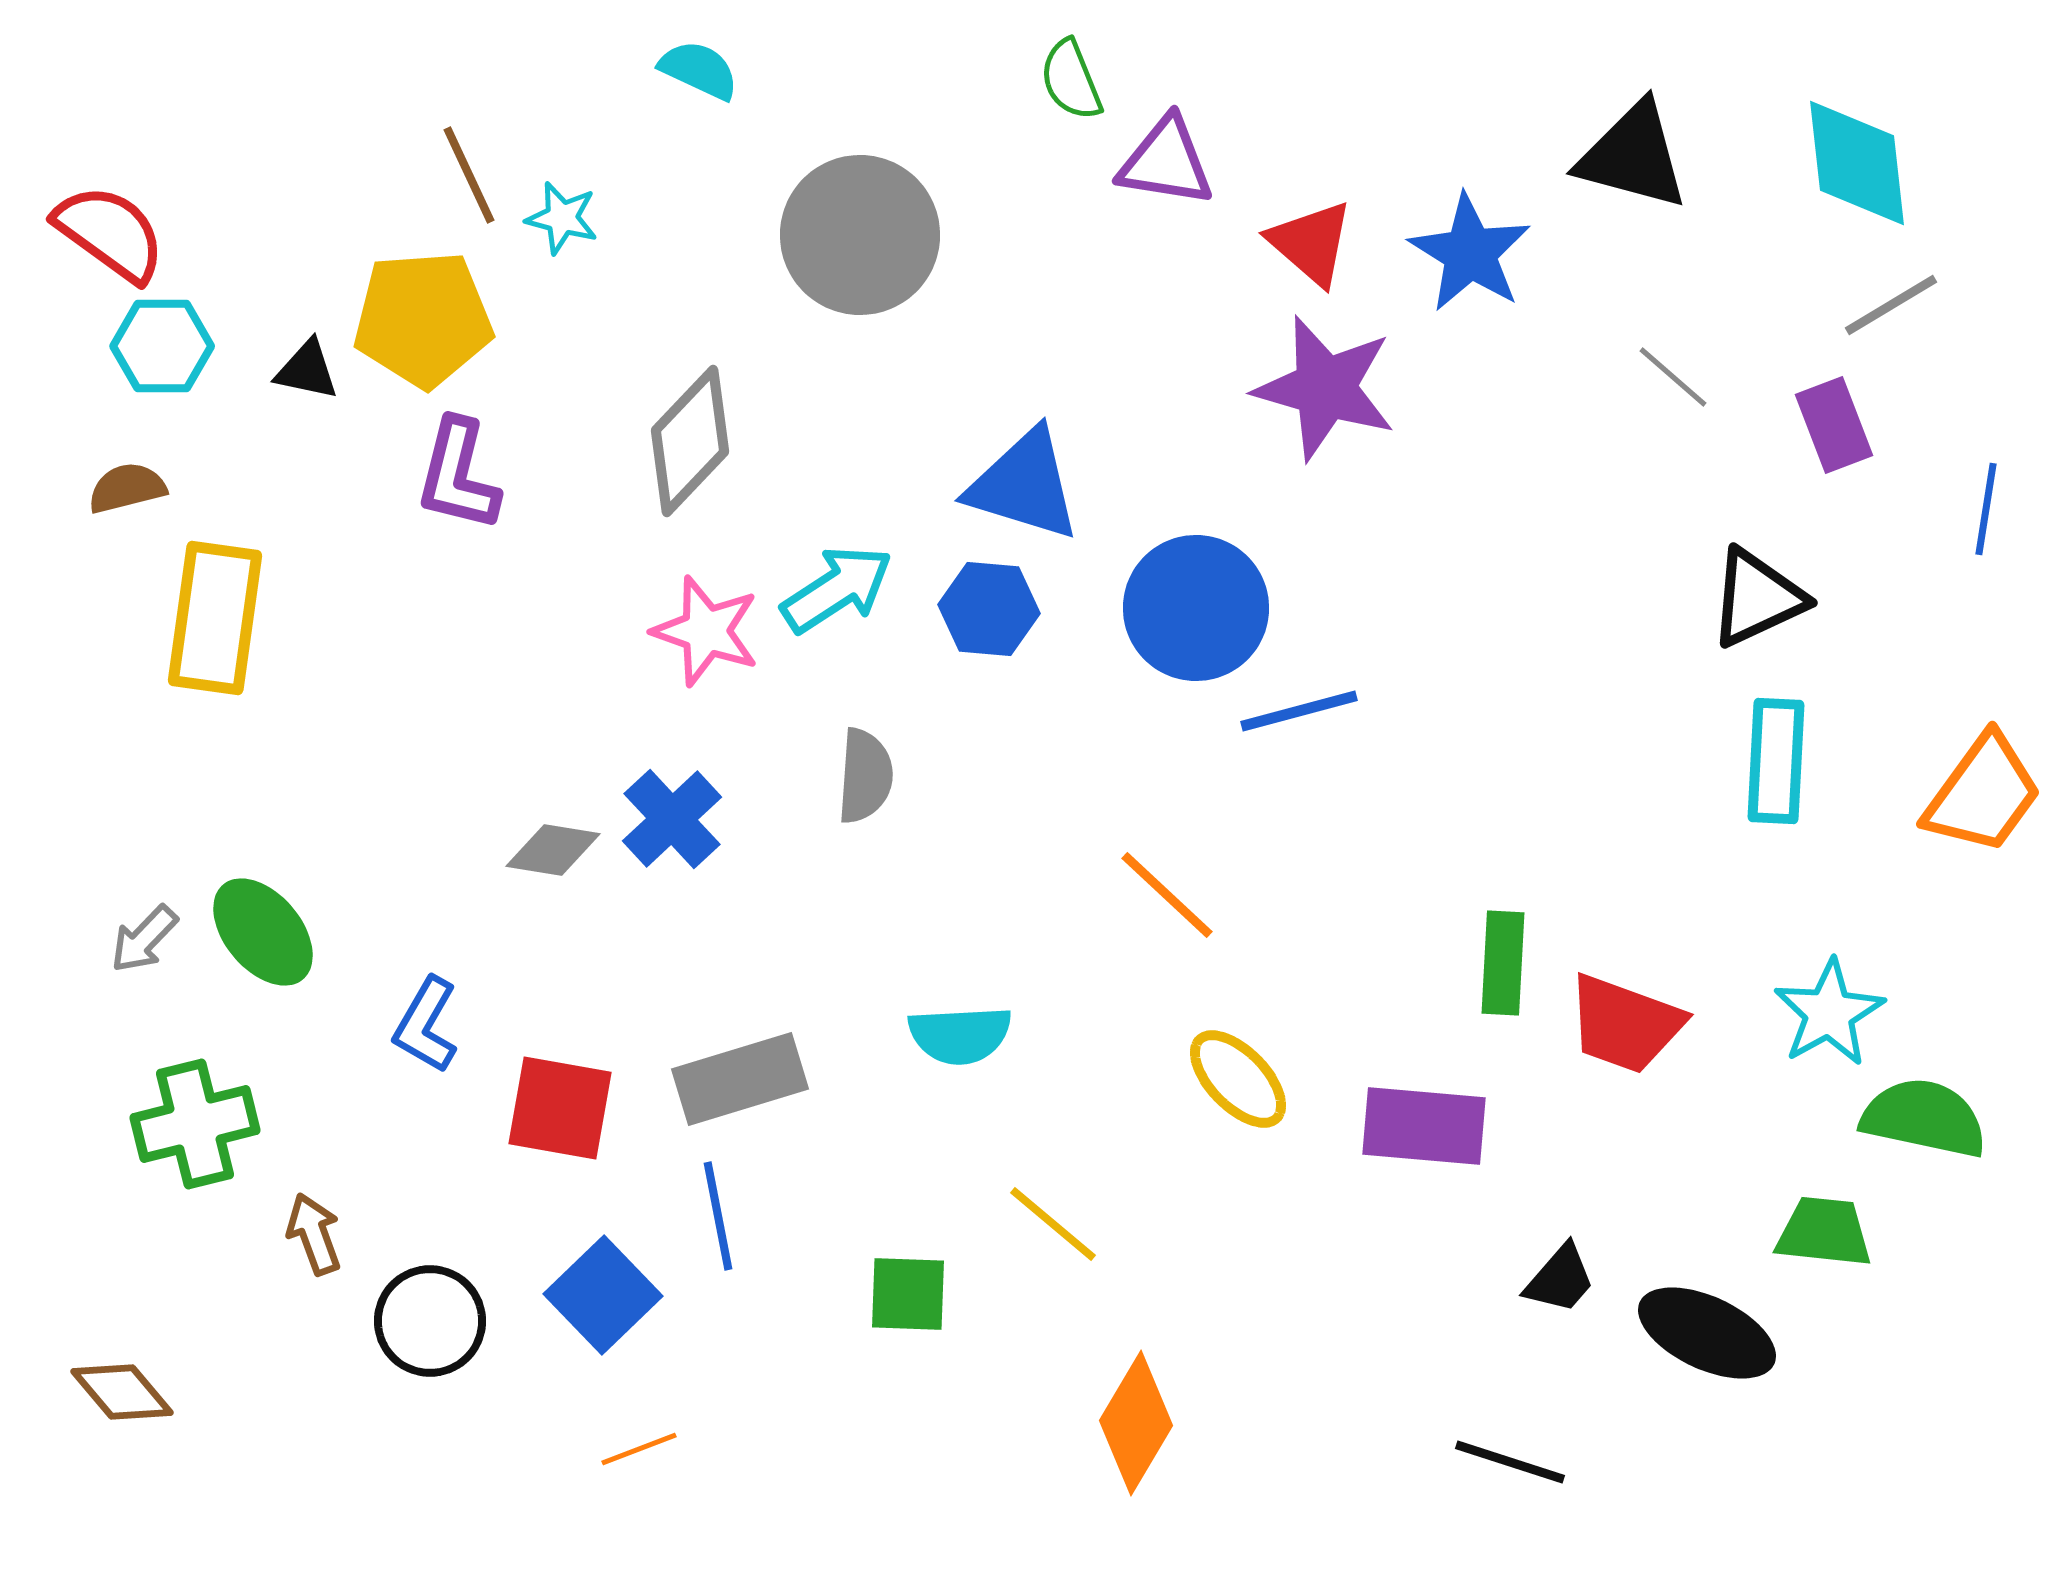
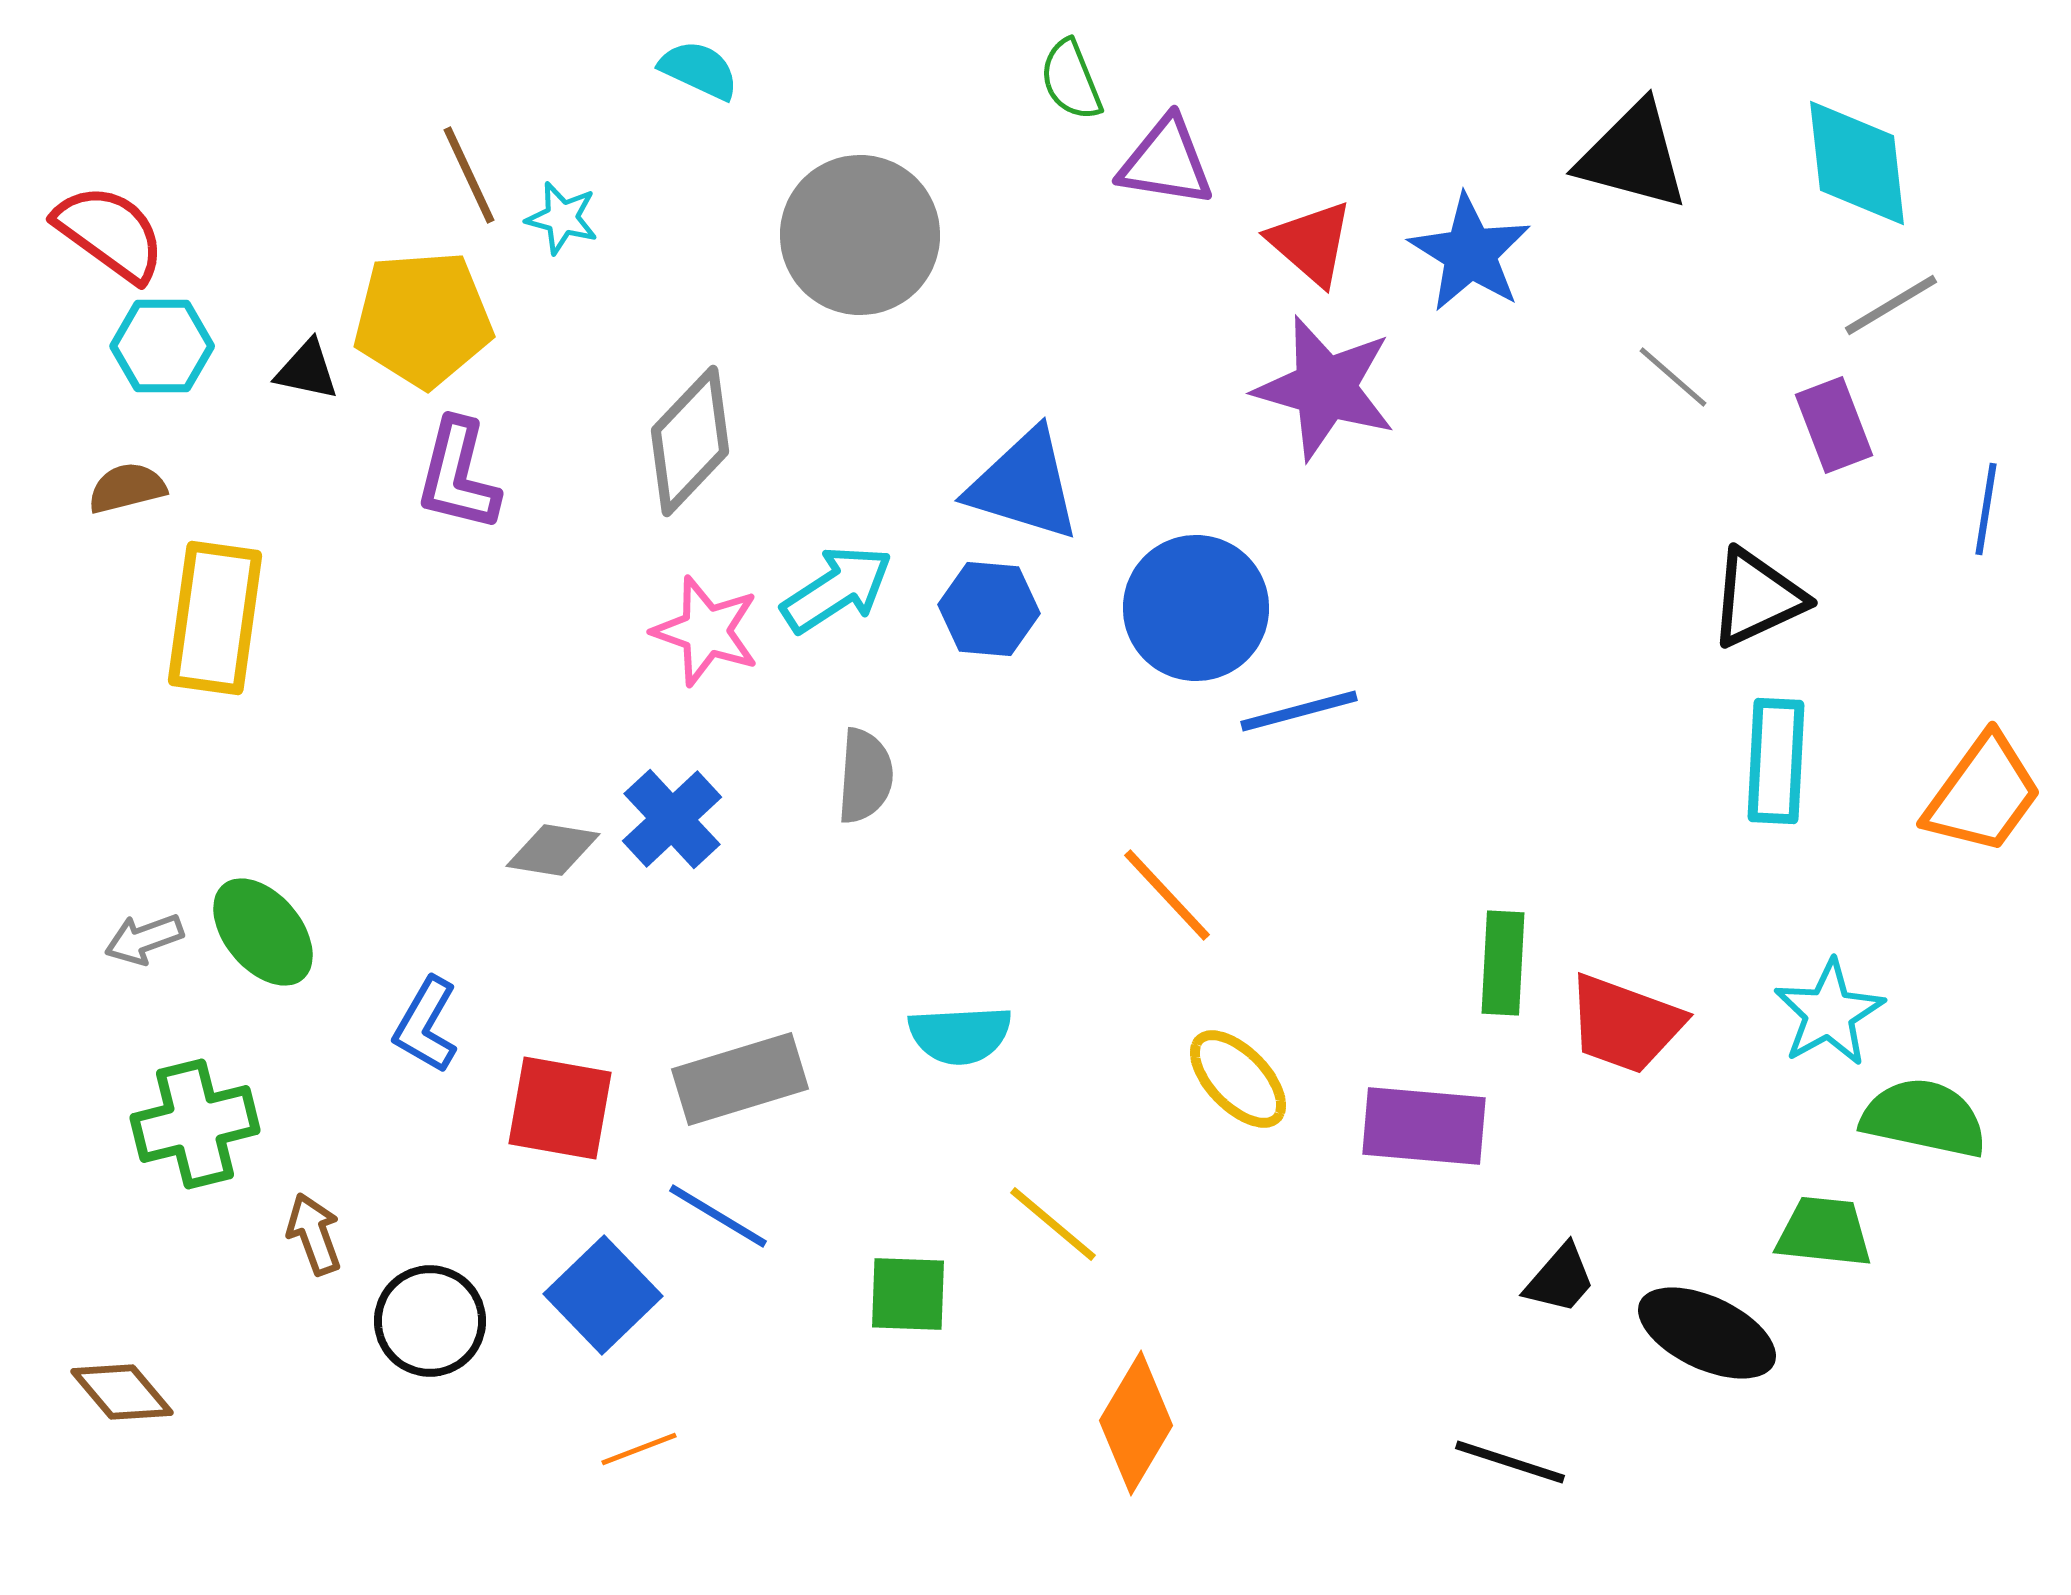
orange line at (1167, 895): rotated 4 degrees clockwise
gray arrow at (144, 939): rotated 26 degrees clockwise
blue line at (718, 1216): rotated 48 degrees counterclockwise
